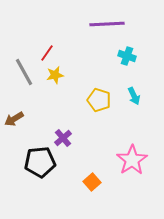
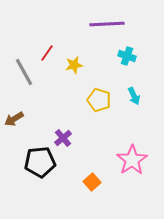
yellow star: moved 19 px right, 10 px up
